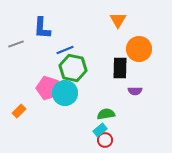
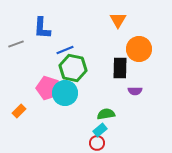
red circle: moved 8 px left, 3 px down
